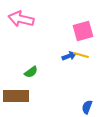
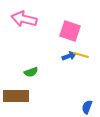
pink arrow: moved 3 px right
pink square: moved 13 px left; rotated 35 degrees clockwise
green semicircle: rotated 16 degrees clockwise
